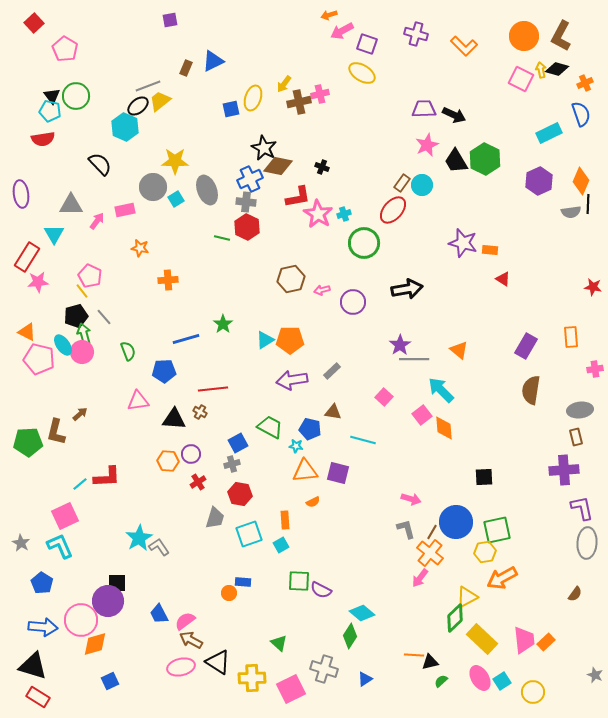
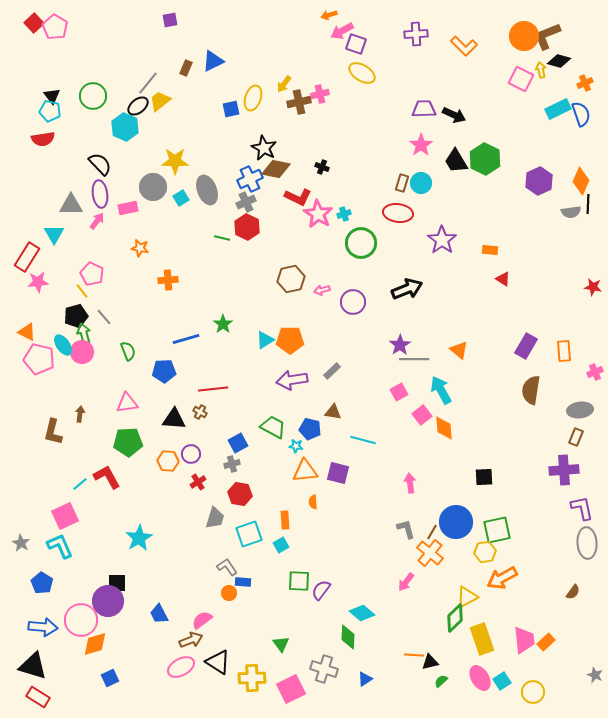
purple cross at (416, 34): rotated 20 degrees counterclockwise
brown L-shape at (561, 36): moved 14 px left; rotated 40 degrees clockwise
purple square at (367, 44): moved 11 px left
pink pentagon at (65, 49): moved 10 px left, 22 px up
black diamond at (557, 69): moved 2 px right, 8 px up
gray line at (148, 86): moved 3 px up; rotated 30 degrees counterclockwise
green circle at (76, 96): moved 17 px right
cyan rectangle at (549, 133): moved 9 px right, 24 px up
pink star at (427, 145): moved 6 px left; rotated 10 degrees counterclockwise
brown diamond at (278, 166): moved 2 px left, 3 px down
brown rectangle at (402, 183): rotated 18 degrees counterclockwise
cyan circle at (422, 185): moved 1 px left, 2 px up
purple ellipse at (21, 194): moved 79 px right
red L-shape at (298, 197): rotated 36 degrees clockwise
cyan square at (176, 199): moved 5 px right, 1 px up
gray cross at (246, 202): rotated 30 degrees counterclockwise
pink rectangle at (125, 210): moved 3 px right, 2 px up
red ellipse at (393, 210): moved 5 px right, 3 px down; rotated 56 degrees clockwise
green circle at (364, 243): moved 3 px left
purple star at (463, 243): moved 21 px left, 3 px up; rotated 20 degrees clockwise
pink pentagon at (90, 276): moved 2 px right, 2 px up
black arrow at (407, 289): rotated 12 degrees counterclockwise
orange rectangle at (571, 337): moved 7 px left, 14 px down
pink cross at (595, 369): moved 3 px down; rotated 14 degrees counterclockwise
cyan arrow at (441, 390): rotated 16 degrees clockwise
pink square at (384, 397): moved 15 px right, 5 px up; rotated 18 degrees clockwise
pink triangle at (138, 401): moved 11 px left, 2 px down
brown arrow at (80, 414): rotated 42 degrees counterclockwise
green trapezoid at (270, 427): moved 3 px right
brown L-shape at (56, 432): moved 3 px left
brown rectangle at (576, 437): rotated 36 degrees clockwise
green pentagon at (28, 442): moved 100 px right
red L-shape at (107, 477): rotated 116 degrees counterclockwise
pink arrow at (411, 499): moved 1 px left, 16 px up; rotated 114 degrees counterclockwise
orange semicircle at (313, 502): rotated 112 degrees clockwise
gray ellipse at (587, 543): rotated 8 degrees counterclockwise
gray L-shape at (159, 547): moved 68 px right, 20 px down
pink arrow at (420, 578): moved 14 px left, 4 px down
purple semicircle at (321, 590): rotated 100 degrees clockwise
brown semicircle at (575, 594): moved 2 px left, 2 px up
pink semicircle at (185, 621): moved 17 px right, 1 px up
green diamond at (350, 636): moved 2 px left, 1 px down; rotated 30 degrees counterclockwise
yellow rectangle at (482, 639): rotated 28 degrees clockwise
brown arrow at (191, 640): rotated 130 degrees clockwise
green triangle at (279, 643): moved 2 px right, 1 px down; rotated 12 degrees clockwise
pink ellipse at (181, 667): rotated 16 degrees counterclockwise
blue square at (110, 681): moved 3 px up
